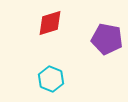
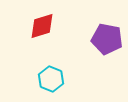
red diamond: moved 8 px left, 3 px down
